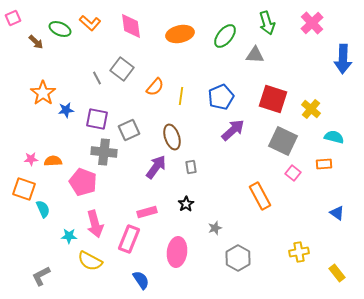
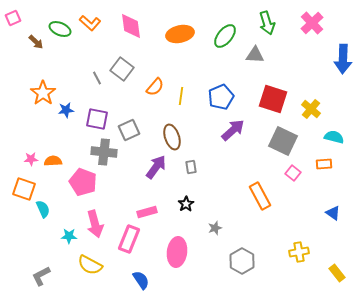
blue triangle at (337, 213): moved 4 px left
gray hexagon at (238, 258): moved 4 px right, 3 px down
yellow semicircle at (90, 261): moved 4 px down
